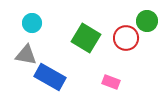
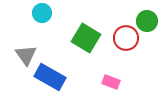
cyan circle: moved 10 px right, 10 px up
gray triangle: rotated 45 degrees clockwise
